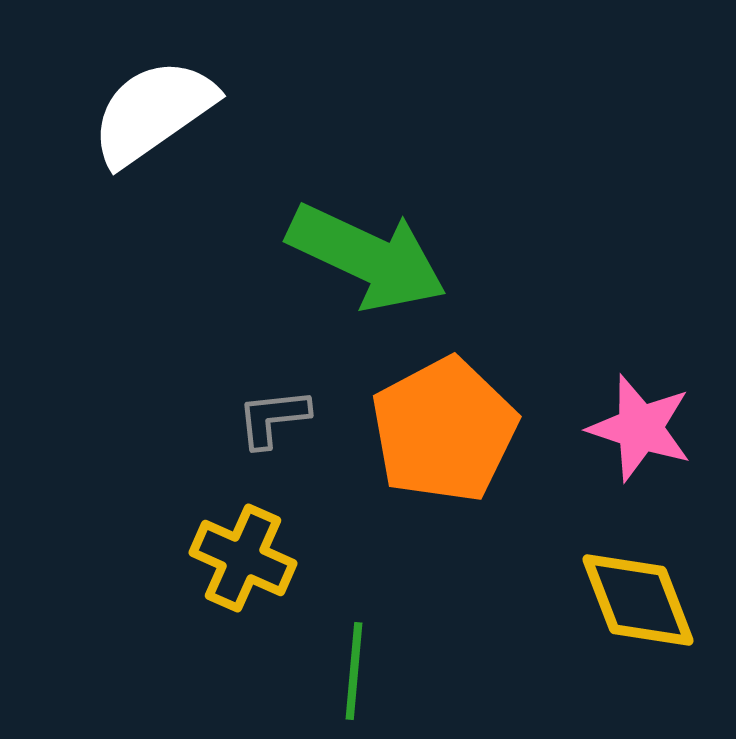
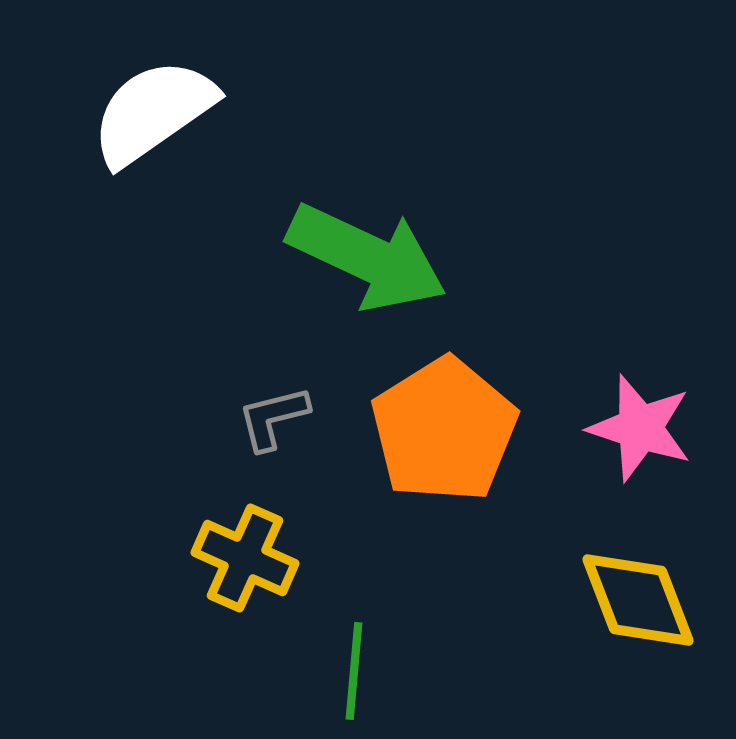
gray L-shape: rotated 8 degrees counterclockwise
orange pentagon: rotated 4 degrees counterclockwise
yellow cross: moved 2 px right
